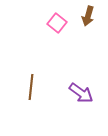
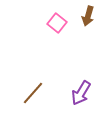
brown line: moved 2 px right, 6 px down; rotated 35 degrees clockwise
purple arrow: rotated 85 degrees clockwise
